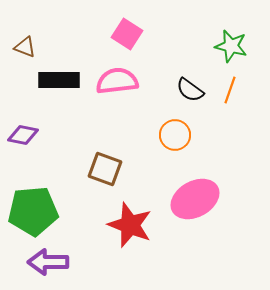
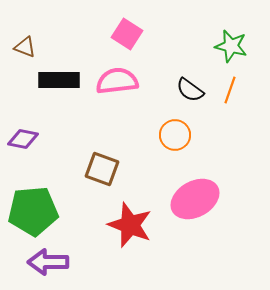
purple diamond: moved 4 px down
brown square: moved 3 px left
